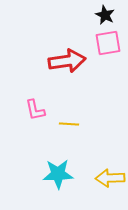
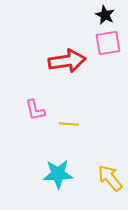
yellow arrow: rotated 52 degrees clockwise
